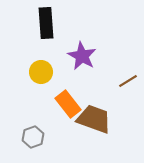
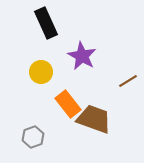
black rectangle: rotated 20 degrees counterclockwise
